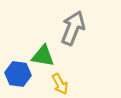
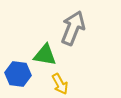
green triangle: moved 2 px right, 1 px up
